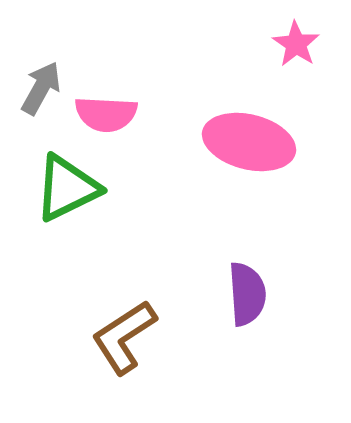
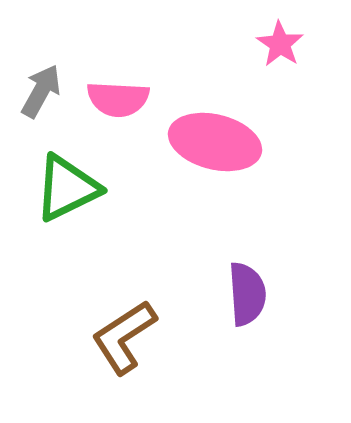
pink star: moved 16 px left
gray arrow: moved 3 px down
pink semicircle: moved 12 px right, 15 px up
pink ellipse: moved 34 px left
